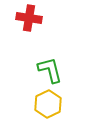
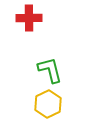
red cross: rotated 10 degrees counterclockwise
